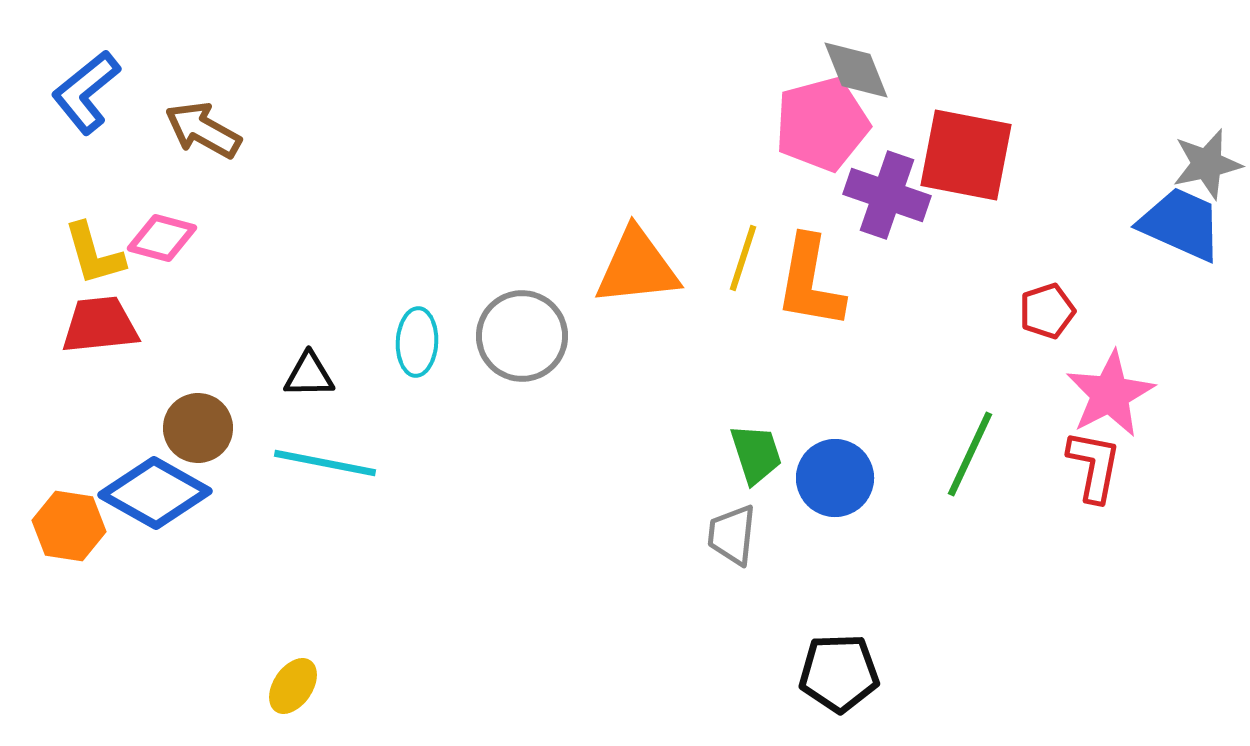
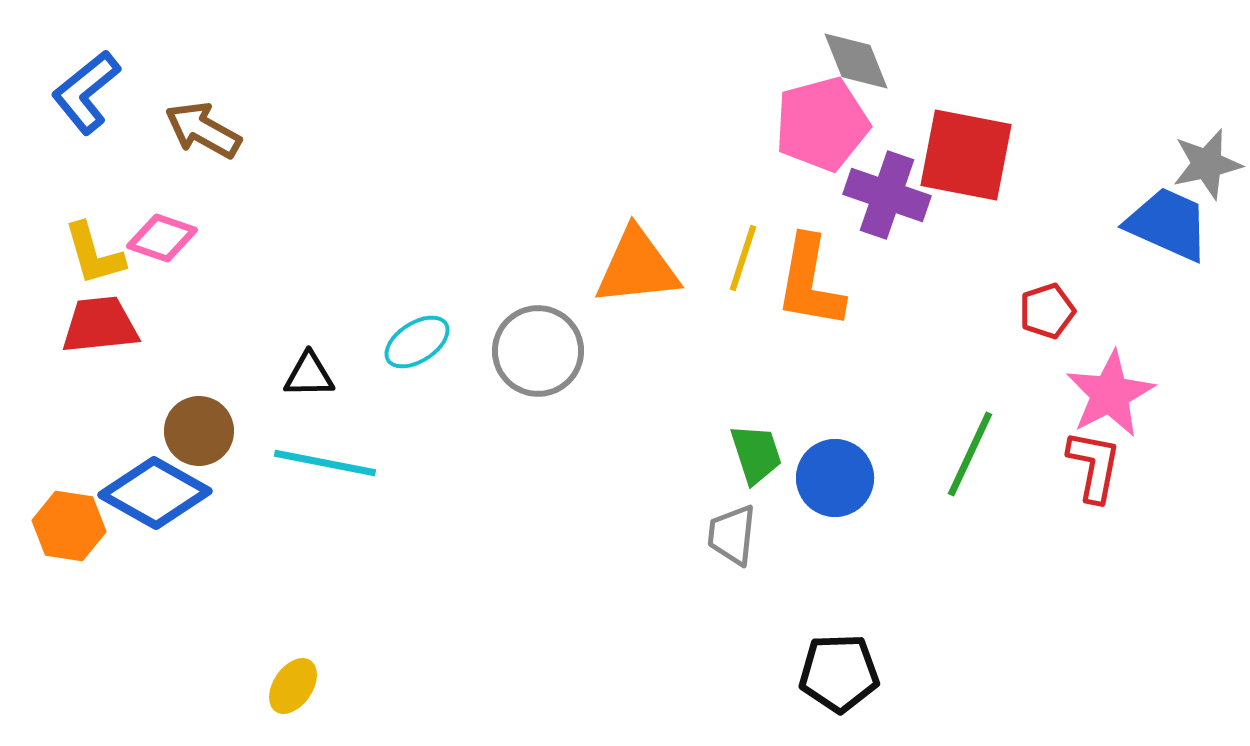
gray diamond: moved 9 px up
blue trapezoid: moved 13 px left
pink diamond: rotated 4 degrees clockwise
gray circle: moved 16 px right, 15 px down
cyan ellipse: rotated 54 degrees clockwise
brown circle: moved 1 px right, 3 px down
